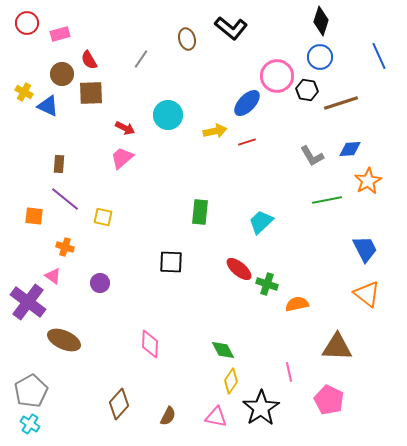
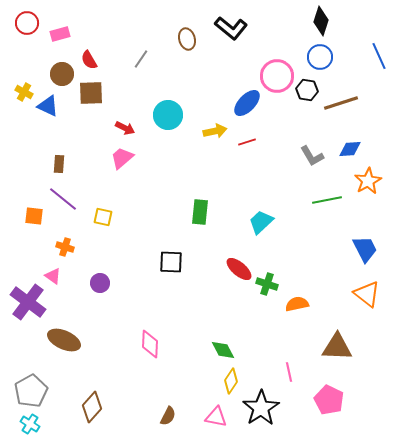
purple line at (65, 199): moved 2 px left
brown diamond at (119, 404): moved 27 px left, 3 px down
